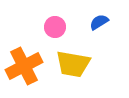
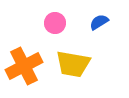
pink circle: moved 4 px up
